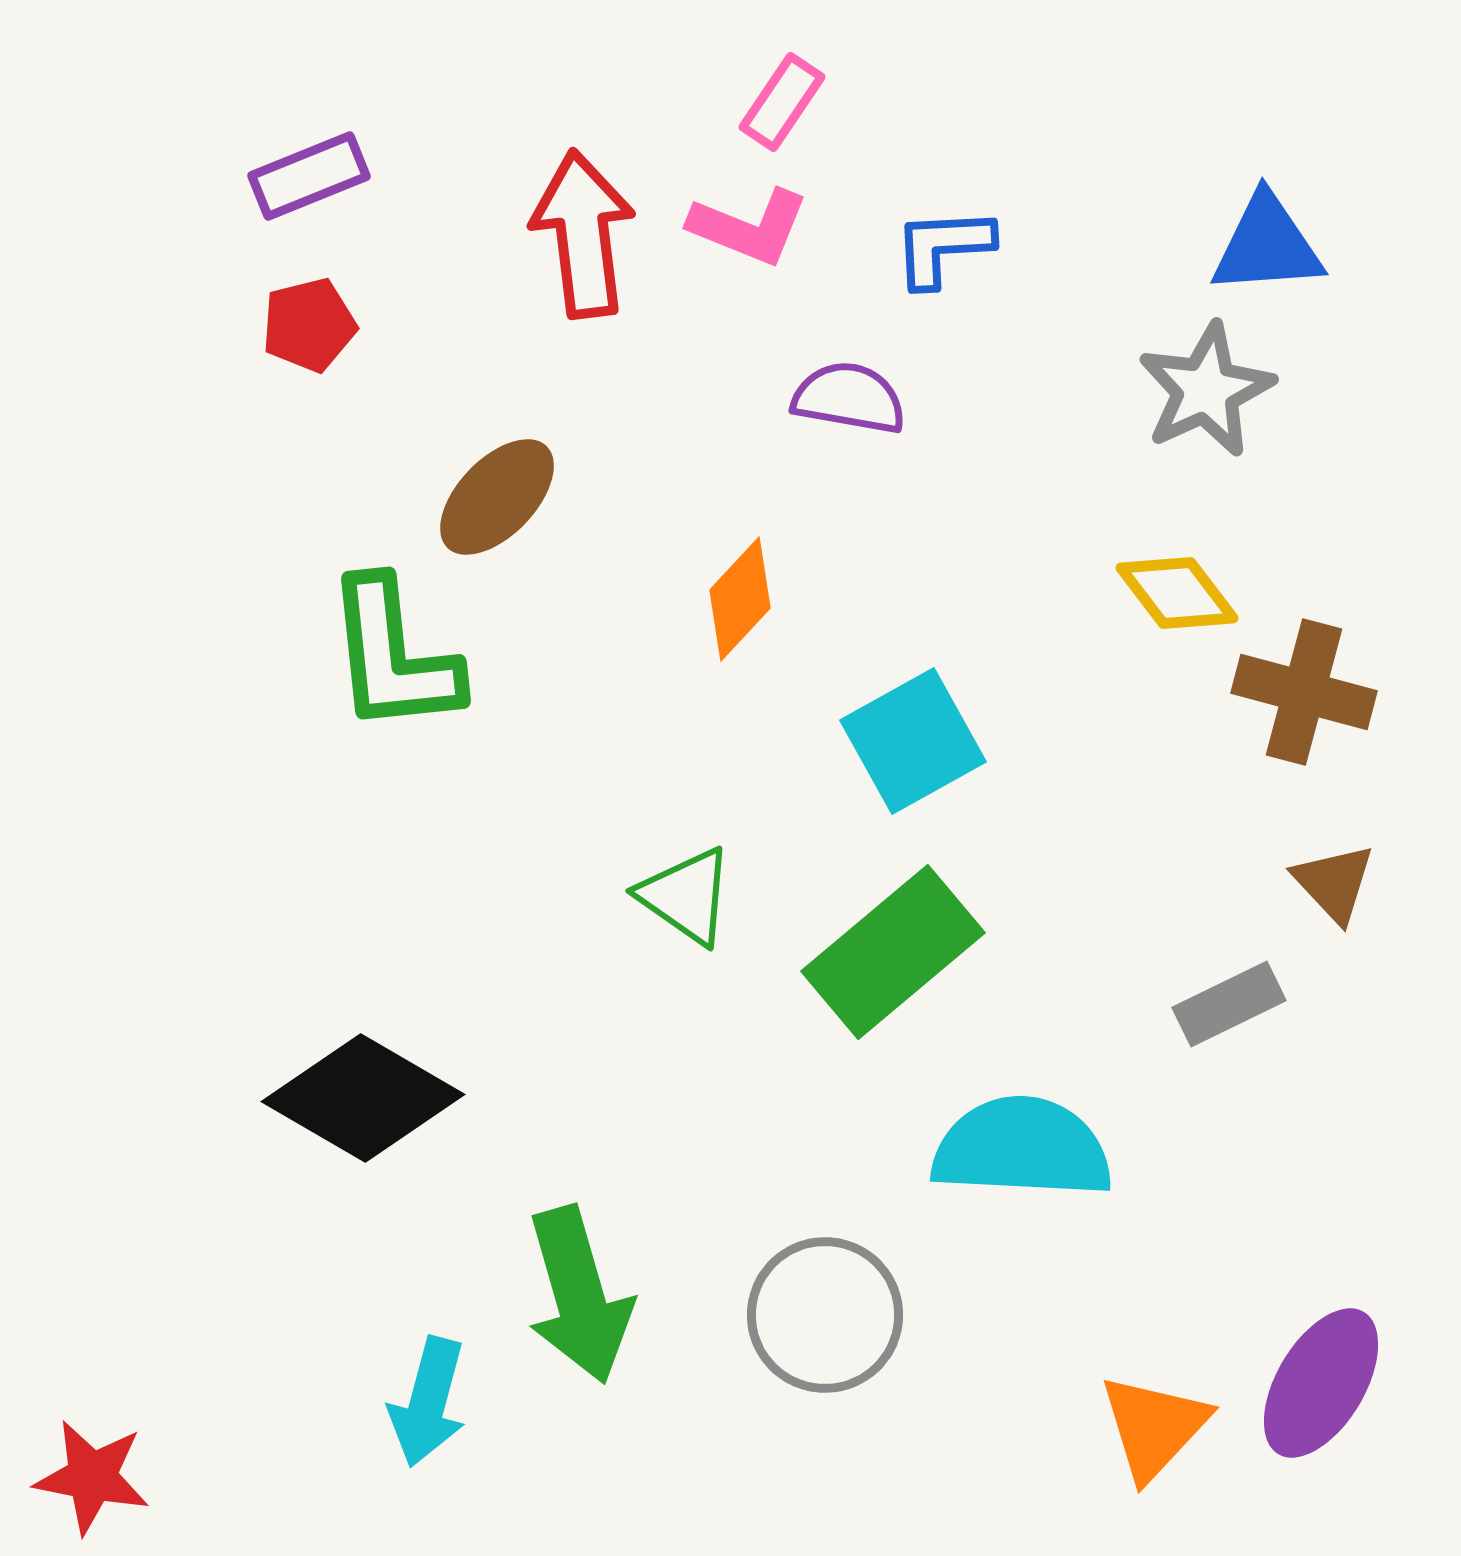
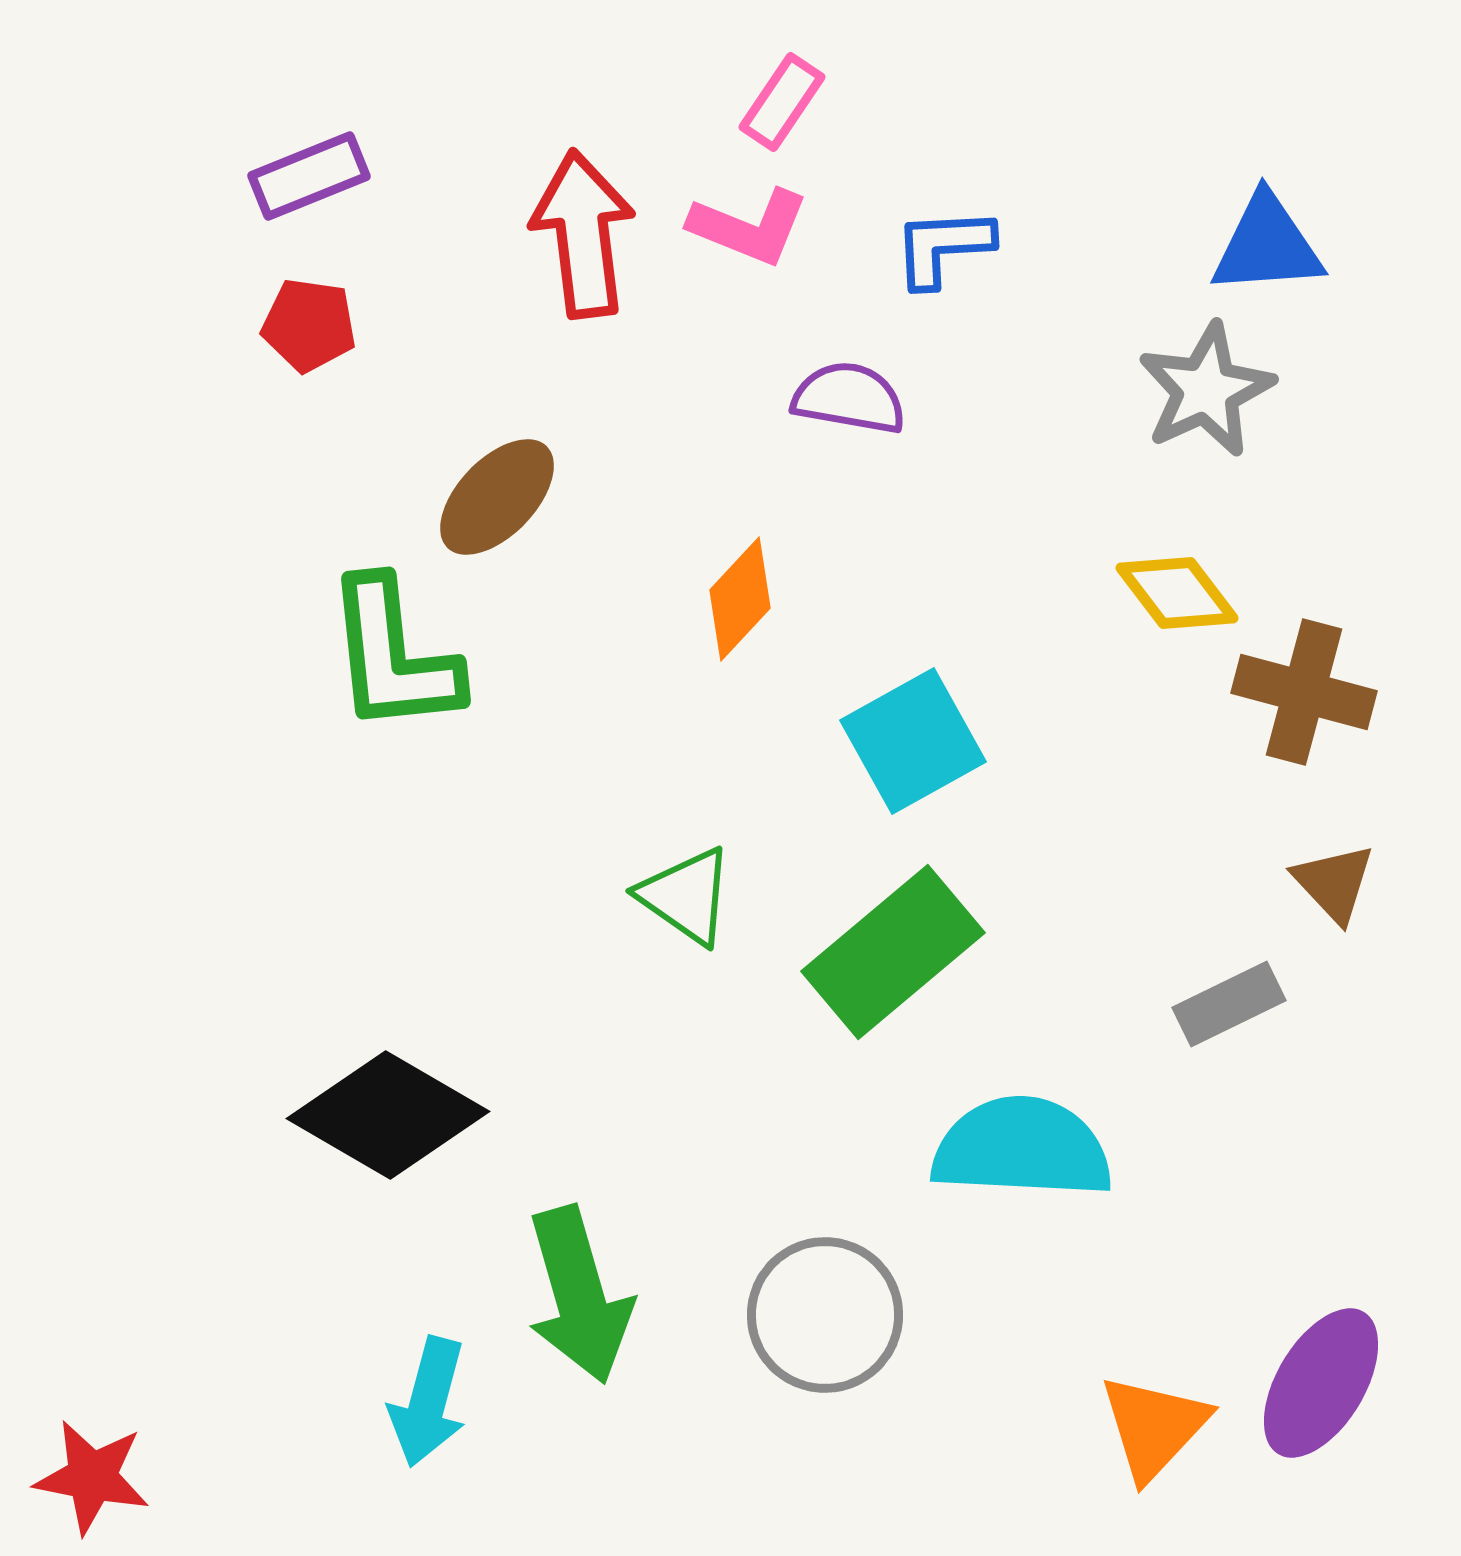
red pentagon: rotated 22 degrees clockwise
black diamond: moved 25 px right, 17 px down
